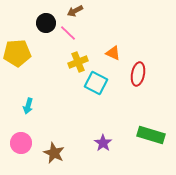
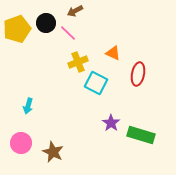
yellow pentagon: moved 24 px up; rotated 16 degrees counterclockwise
green rectangle: moved 10 px left
purple star: moved 8 px right, 20 px up
brown star: moved 1 px left, 1 px up
